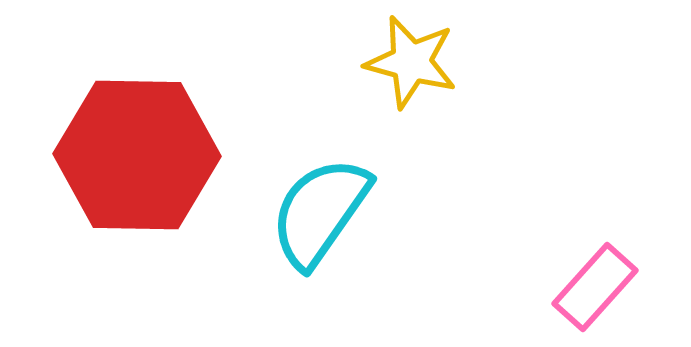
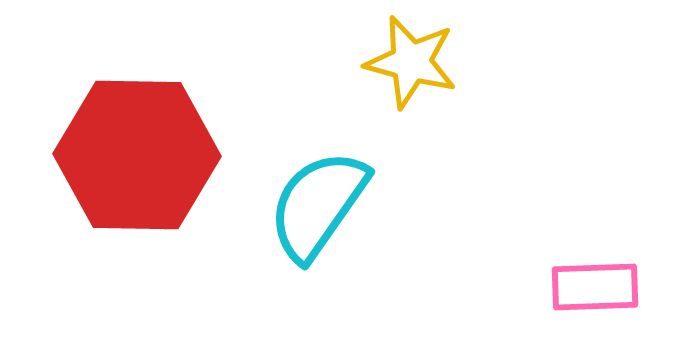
cyan semicircle: moved 2 px left, 7 px up
pink rectangle: rotated 46 degrees clockwise
